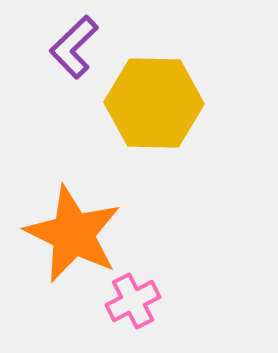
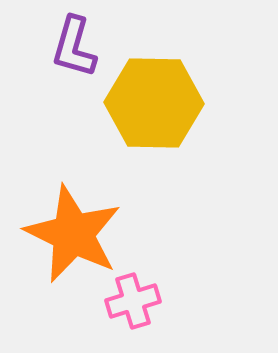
purple L-shape: rotated 30 degrees counterclockwise
pink cross: rotated 10 degrees clockwise
